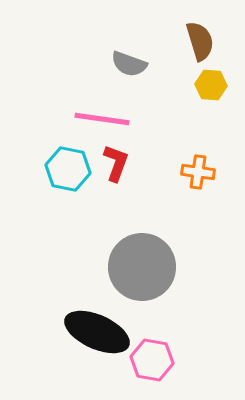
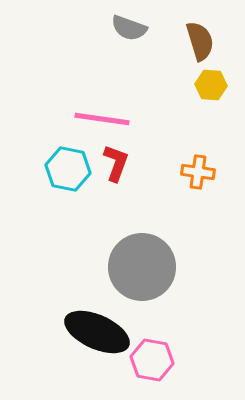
gray semicircle: moved 36 px up
